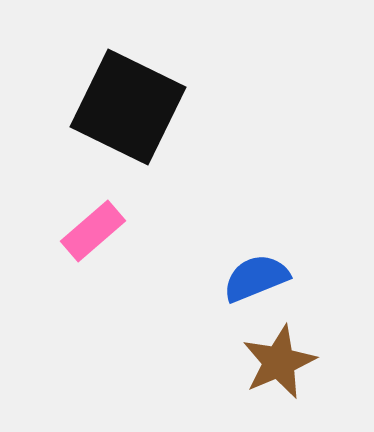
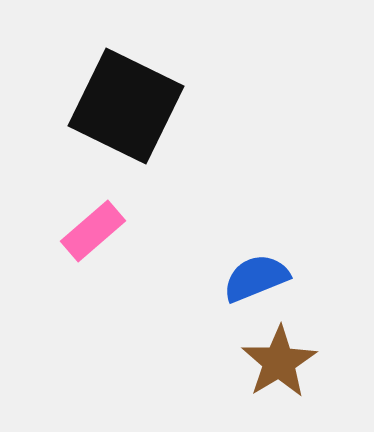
black square: moved 2 px left, 1 px up
brown star: rotated 8 degrees counterclockwise
